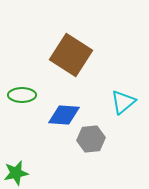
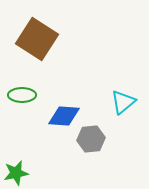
brown square: moved 34 px left, 16 px up
blue diamond: moved 1 px down
